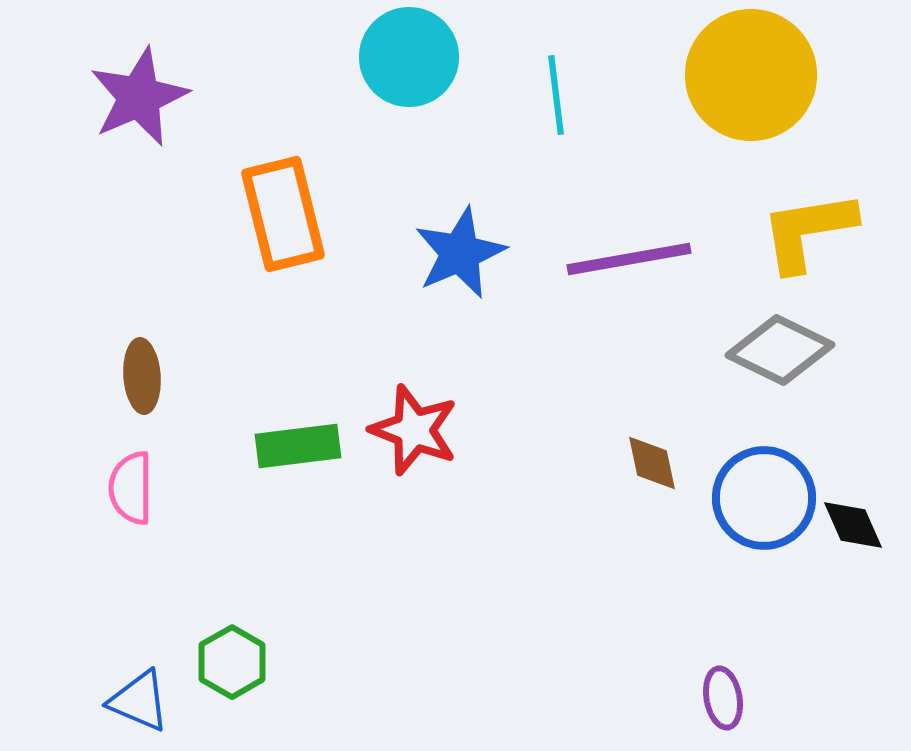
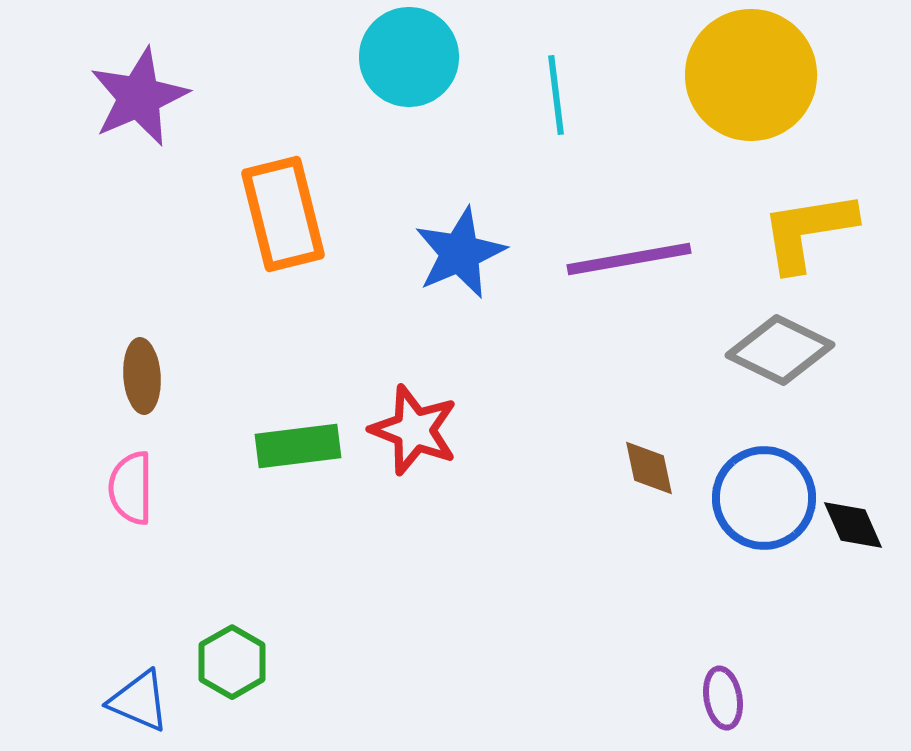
brown diamond: moved 3 px left, 5 px down
